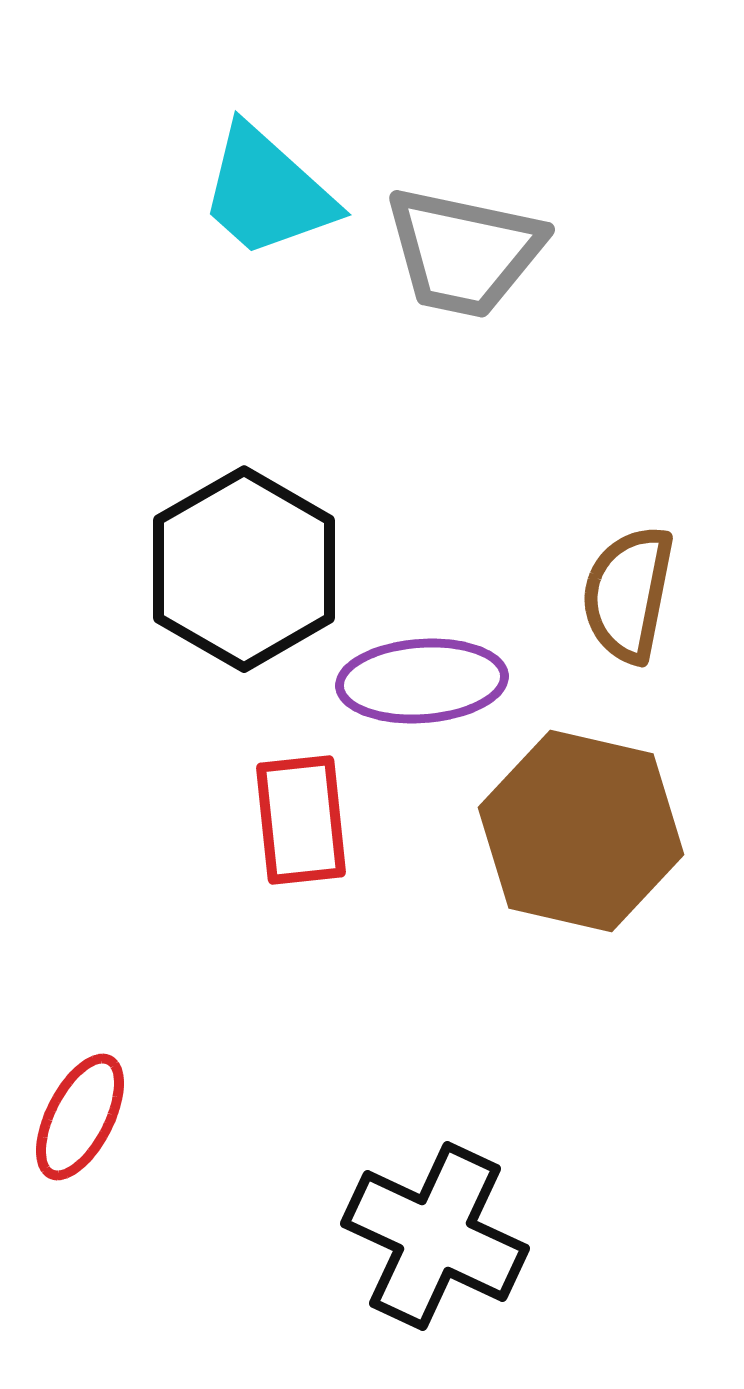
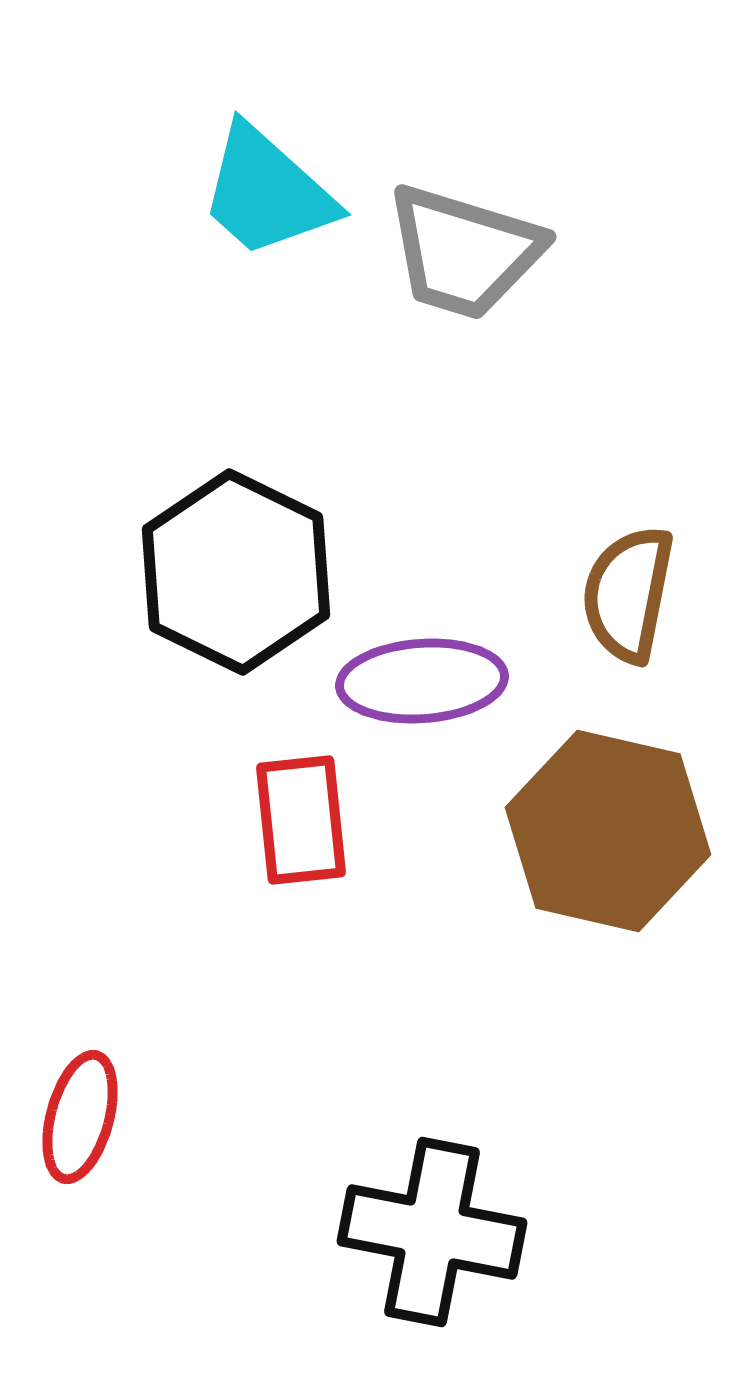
gray trapezoid: rotated 5 degrees clockwise
black hexagon: moved 8 px left, 3 px down; rotated 4 degrees counterclockwise
brown hexagon: moved 27 px right
red ellipse: rotated 12 degrees counterclockwise
black cross: moved 3 px left, 4 px up; rotated 14 degrees counterclockwise
